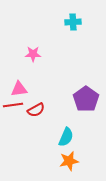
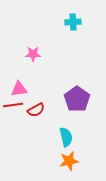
purple pentagon: moved 9 px left
cyan semicircle: rotated 36 degrees counterclockwise
